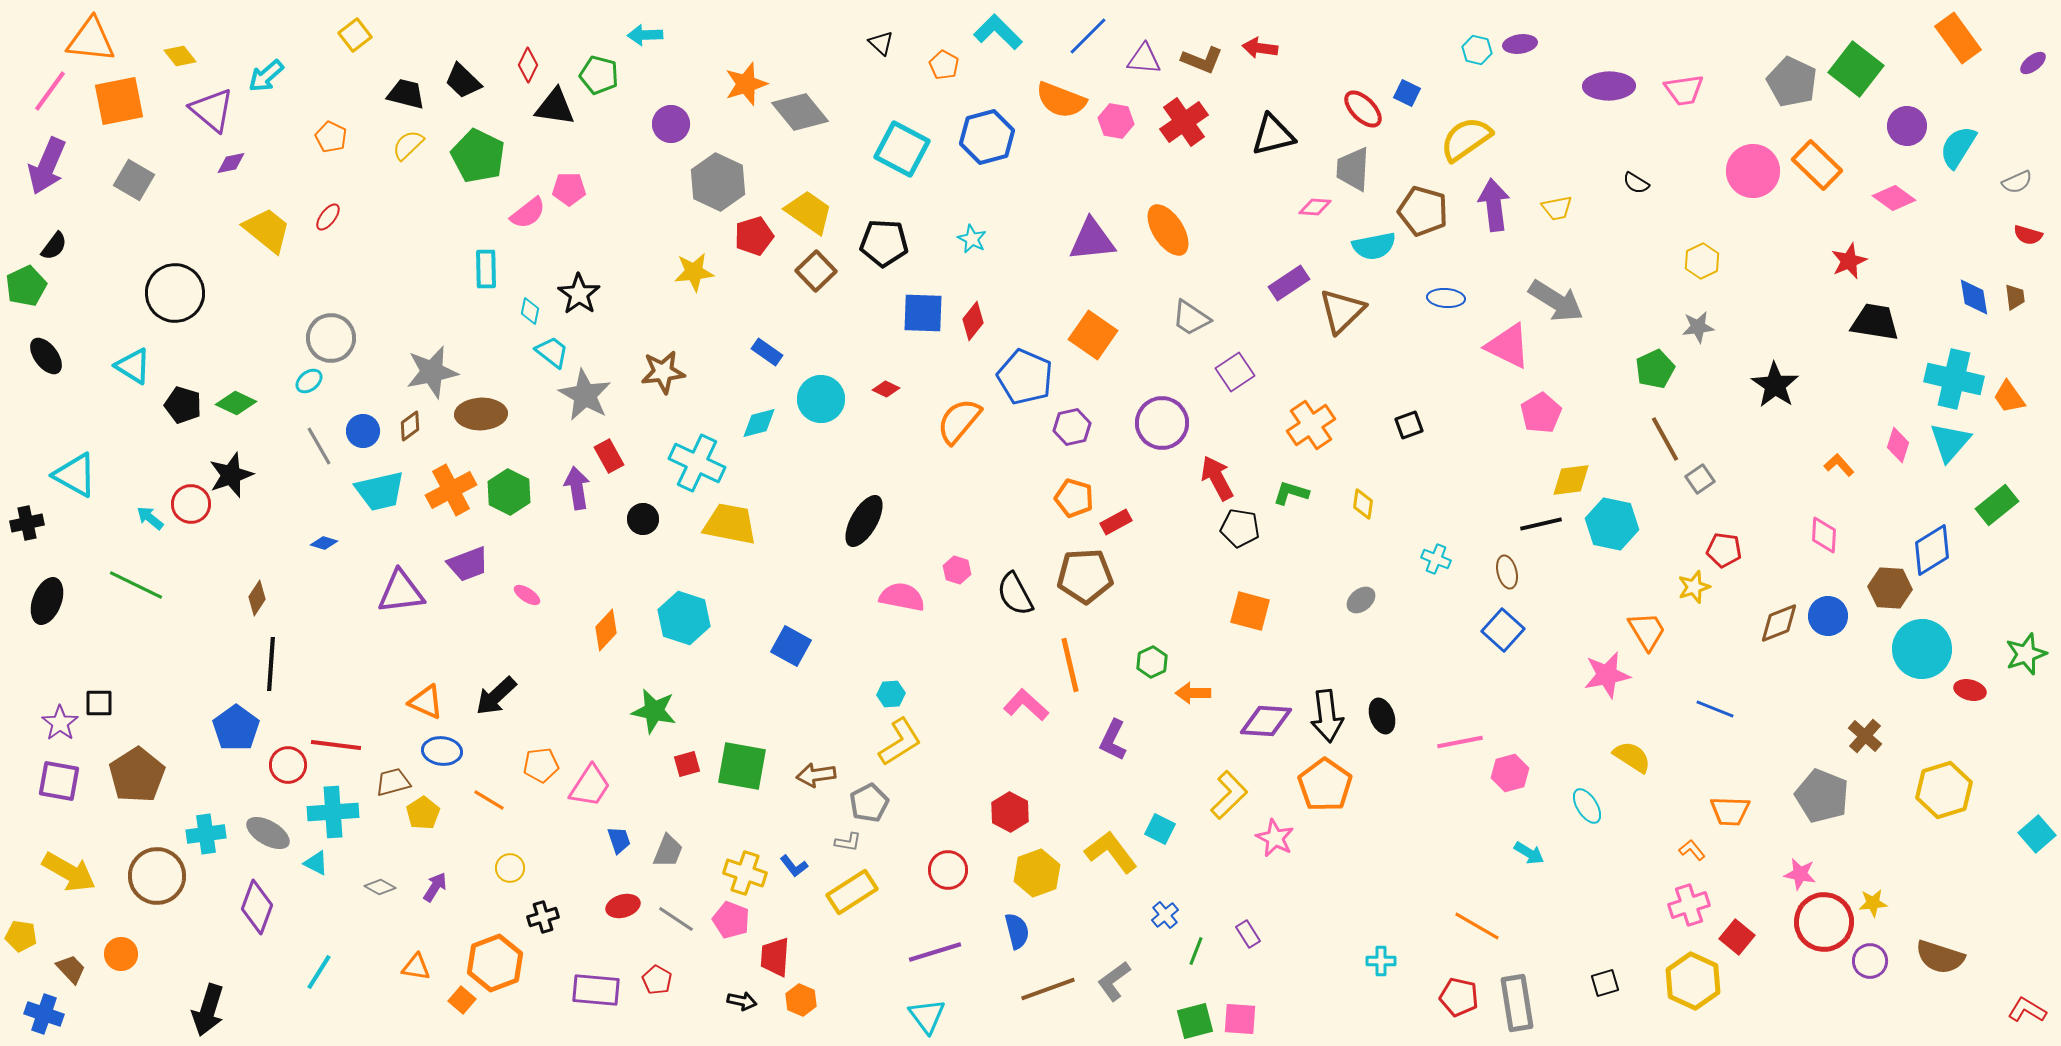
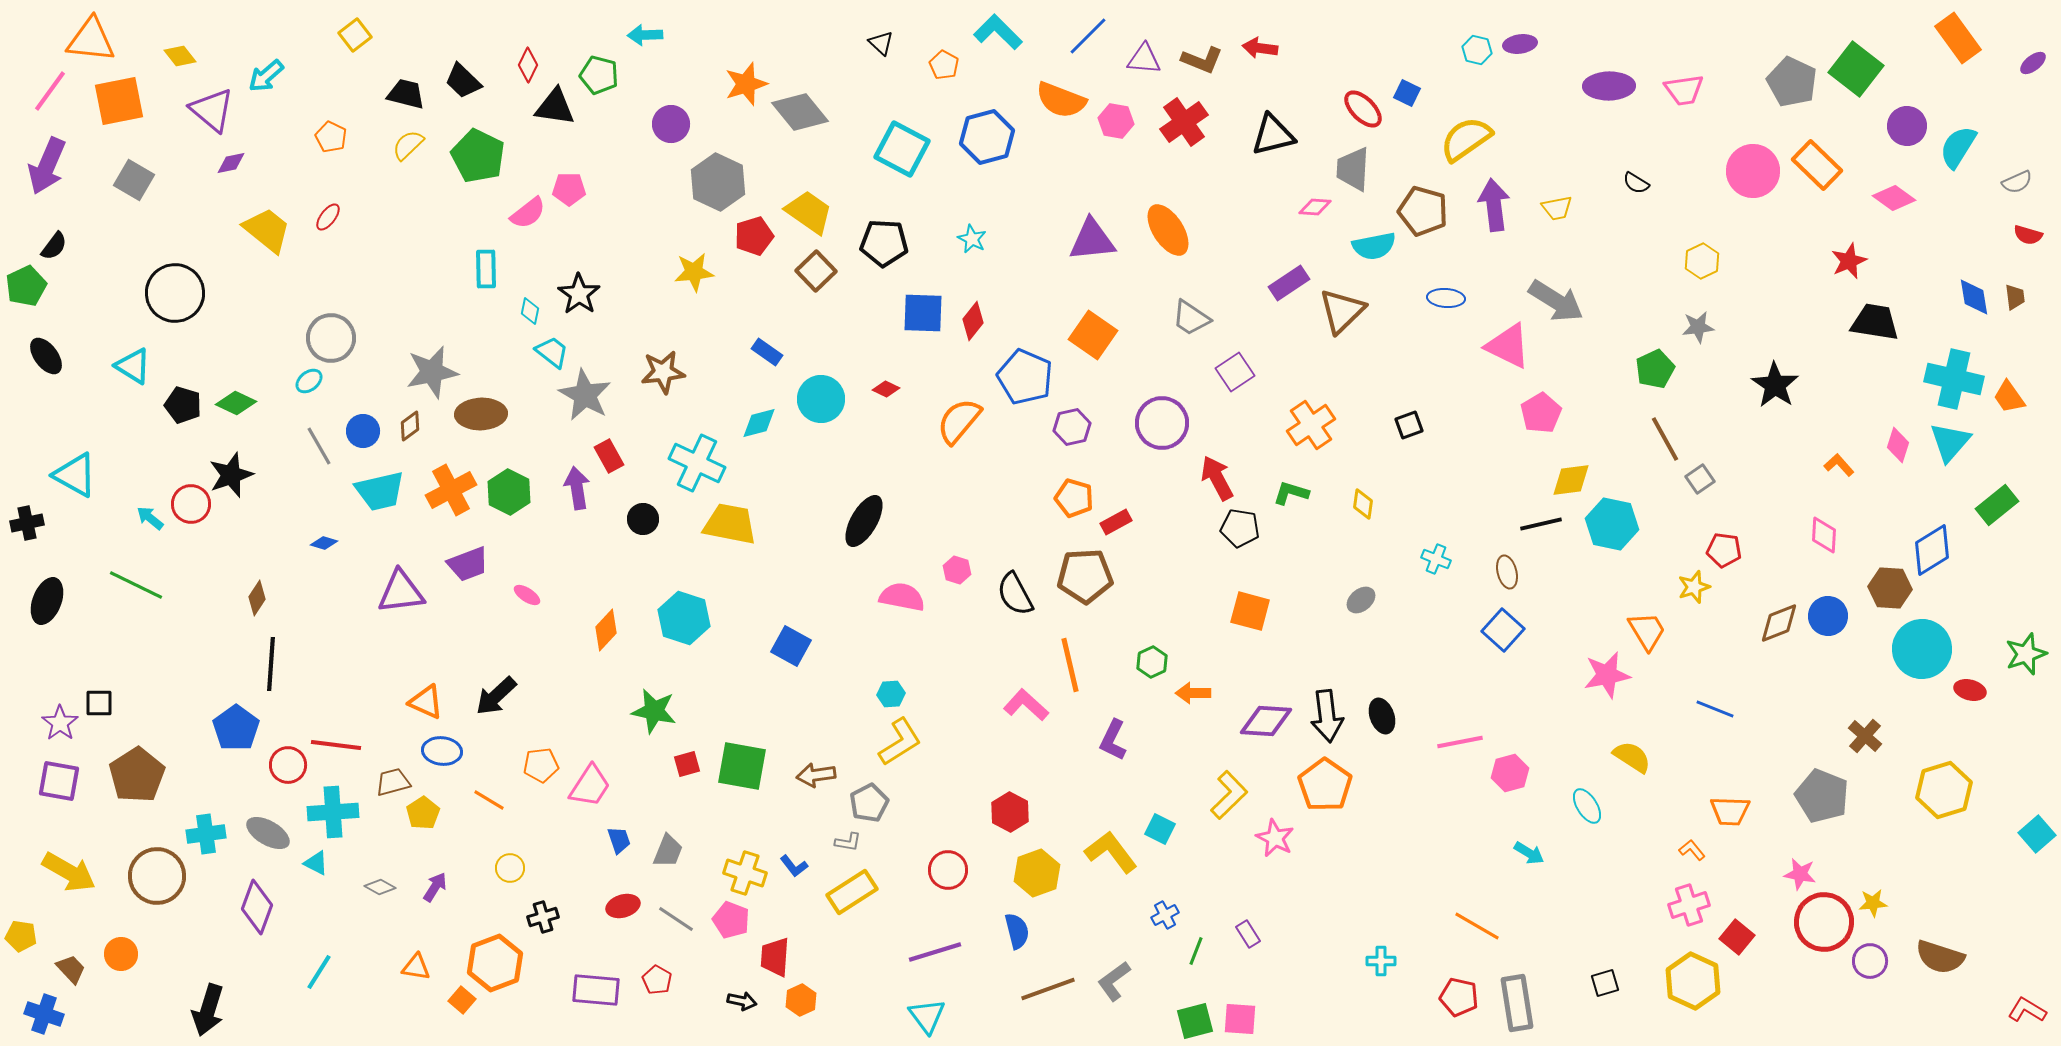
blue cross at (1165, 915): rotated 12 degrees clockwise
orange hexagon at (801, 1000): rotated 12 degrees clockwise
